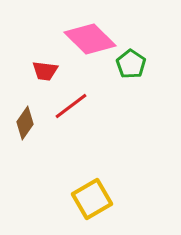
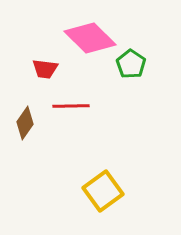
pink diamond: moved 1 px up
red trapezoid: moved 2 px up
red line: rotated 36 degrees clockwise
yellow square: moved 11 px right, 8 px up; rotated 6 degrees counterclockwise
